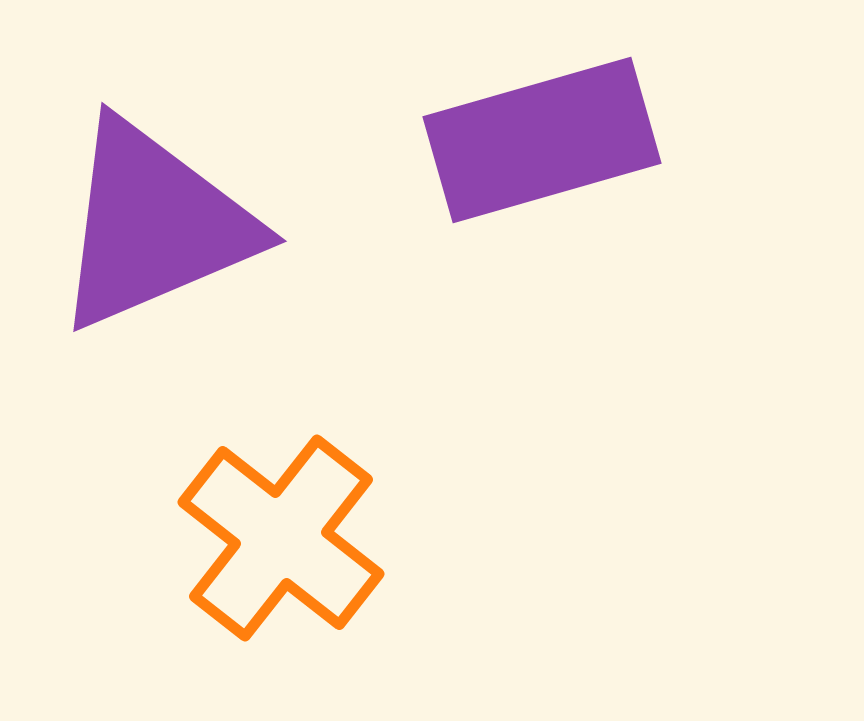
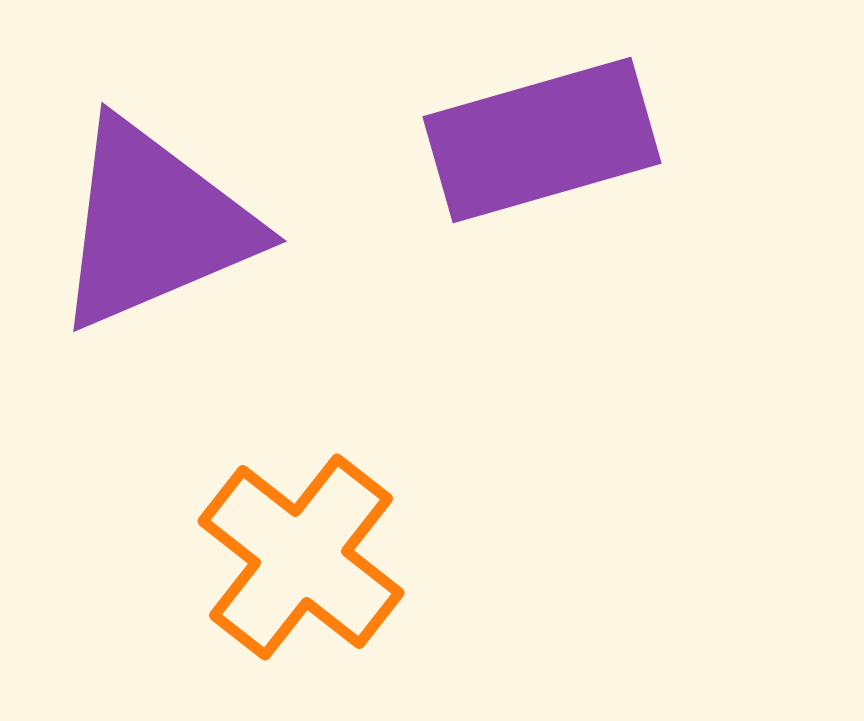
orange cross: moved 20 px right, 19 px down
